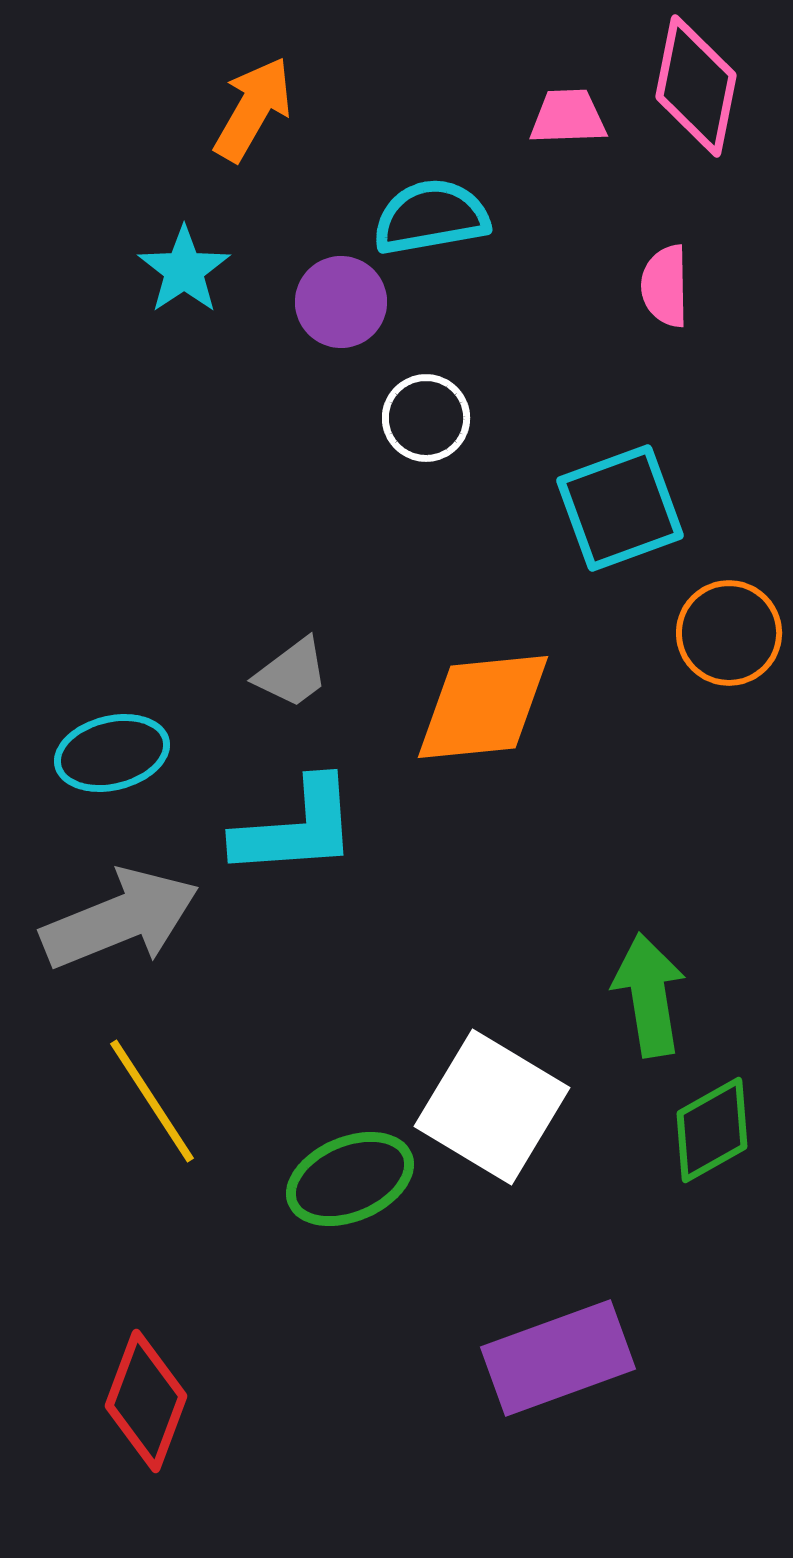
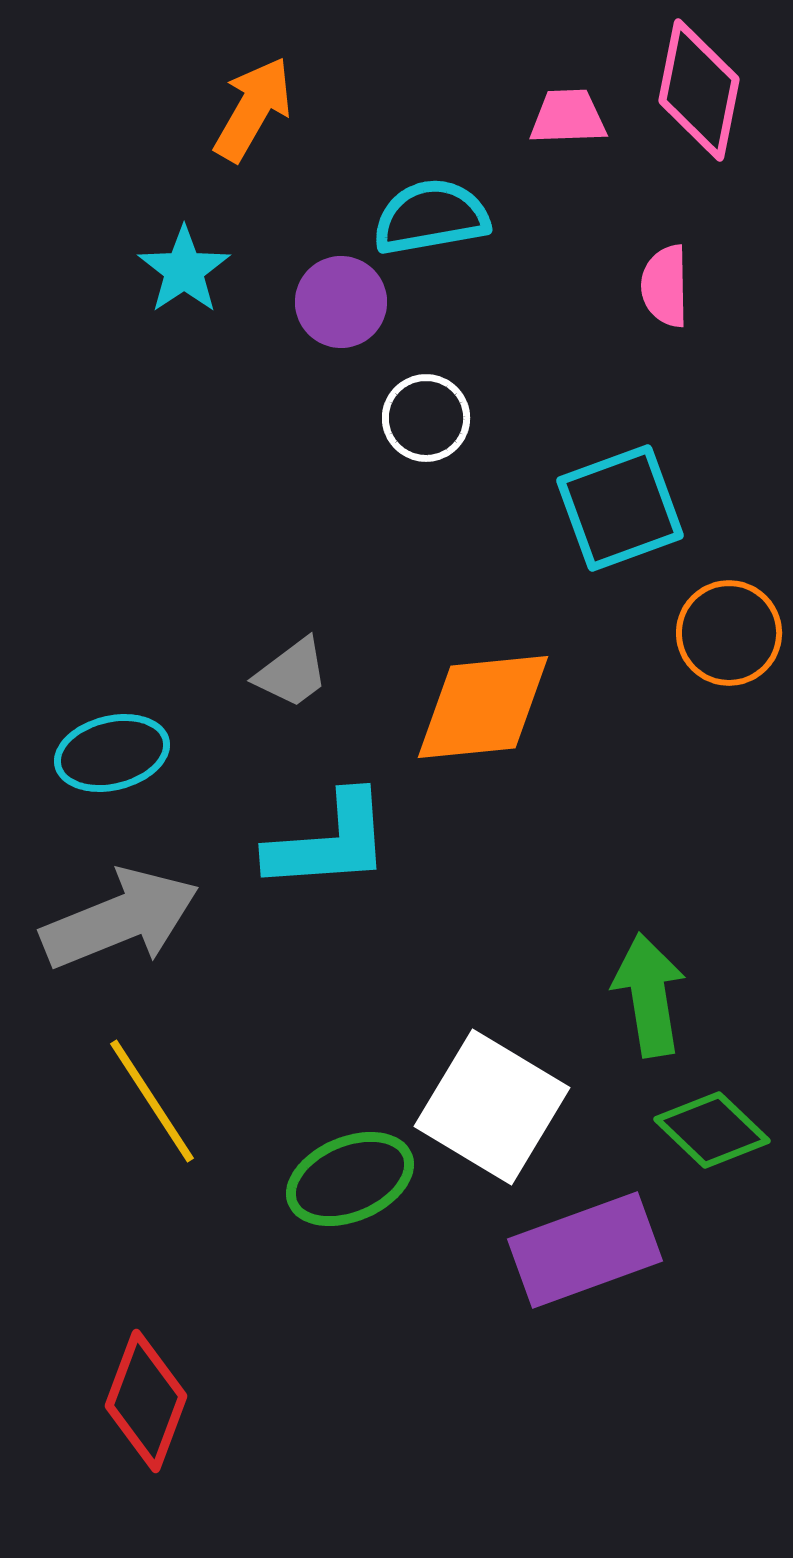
pink diamond: moved 3 px right, 4 px down
cyan L-shape: moved 33 px right, 14 px down
green diamond: rotated 73 degrees clockwise
purple rectangle: moved 27 px right, 108 px up
